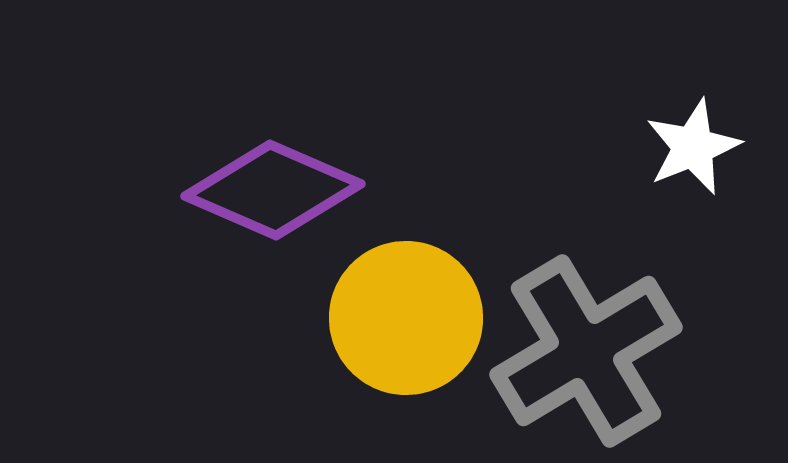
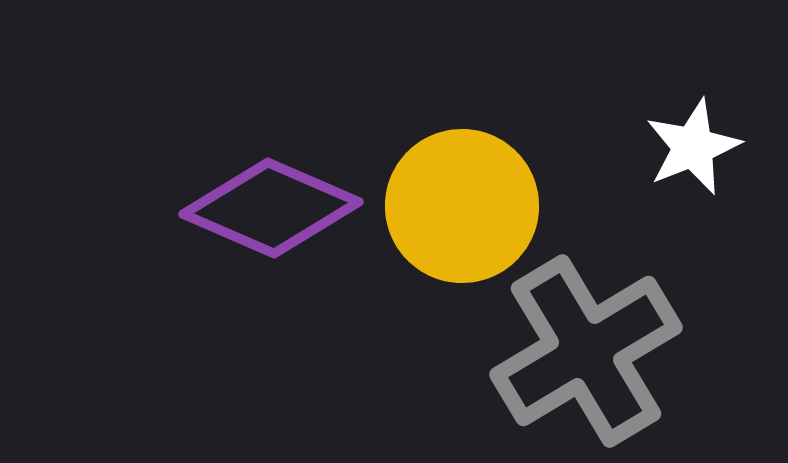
purple diamond: moved 2 px left, 18 px down
yellow circle: moved 56 px right, 112 px up
